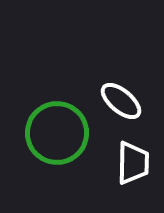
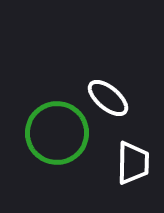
white ellipse: moved 13 px left, 3 px up
